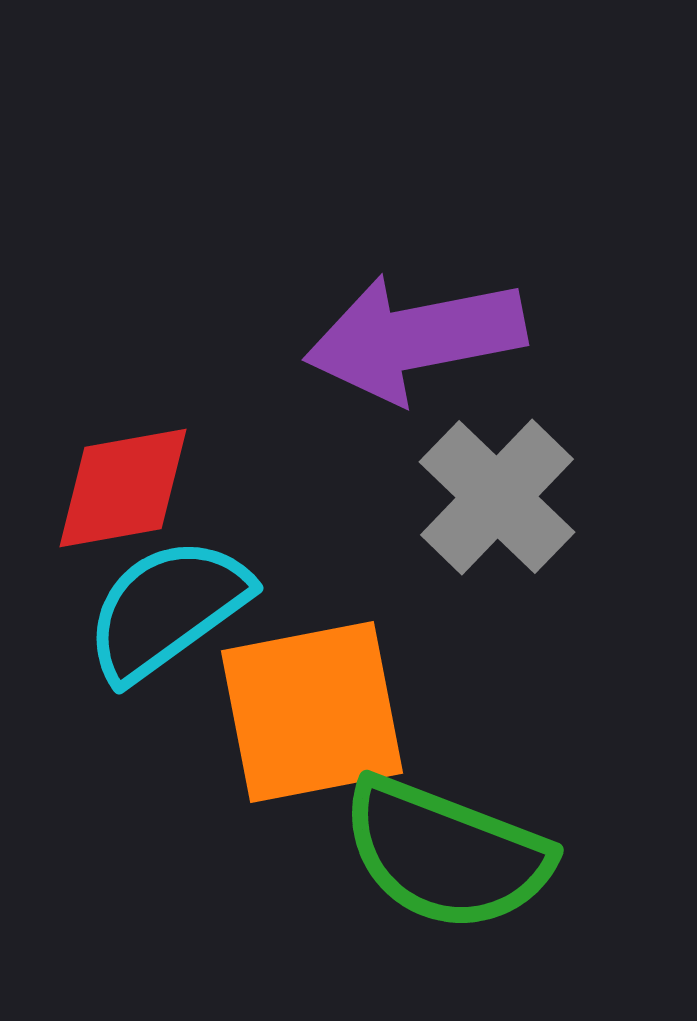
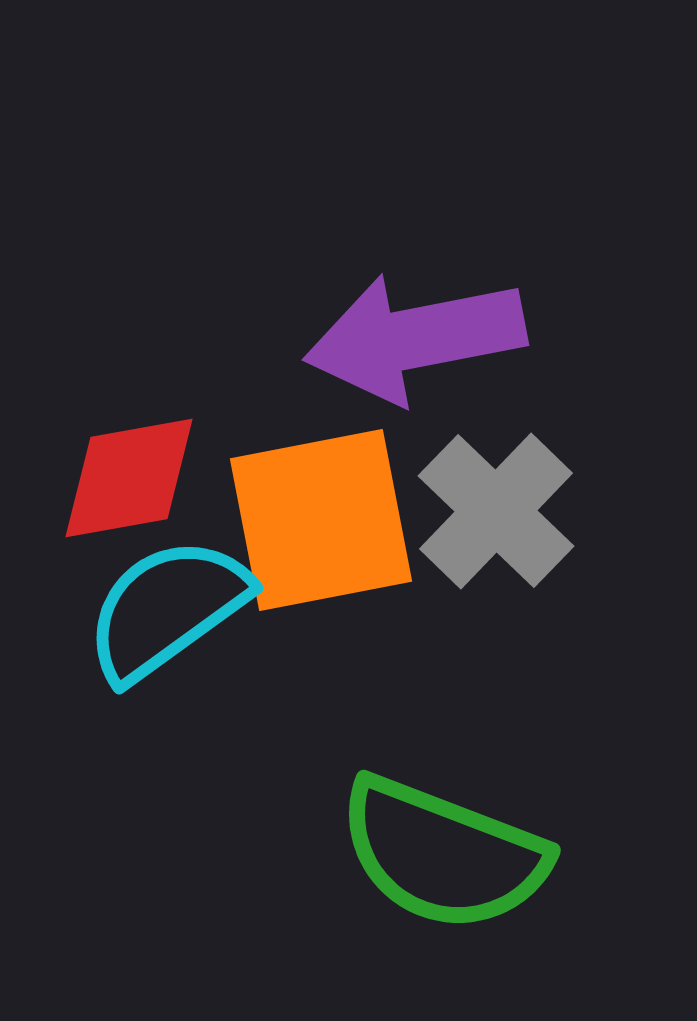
red diamond: moved 6 px right, 10 px up
gray cross: moved 1 px left, 14 px down
orange square: moved 9 px right, 192 px up
green semicircle: moved 3 px left
